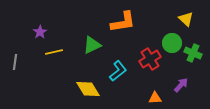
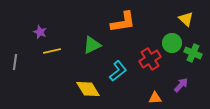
purple star: rotated 16 degrees counterclockwise
yellow line: moved 2 px left, 1 px up
